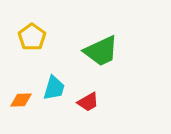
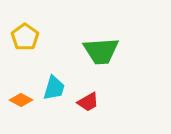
yellow pentagon: moved 7 px left
green trapezoid: rotated 21 degrees clockwise
orange diamond: rotated 30 degrees clockwise
